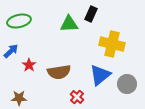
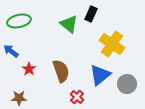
green triangle: rotated 42 degrees clockwise
yellow cross: rotated 20 degrees clockwise
blue arrow: rotated 98 degrees counterclockwise
red star: moved 4 px down
brown semicircle: moved 2 px right, 1 px up; rotated 100 degrees counterclockwise
